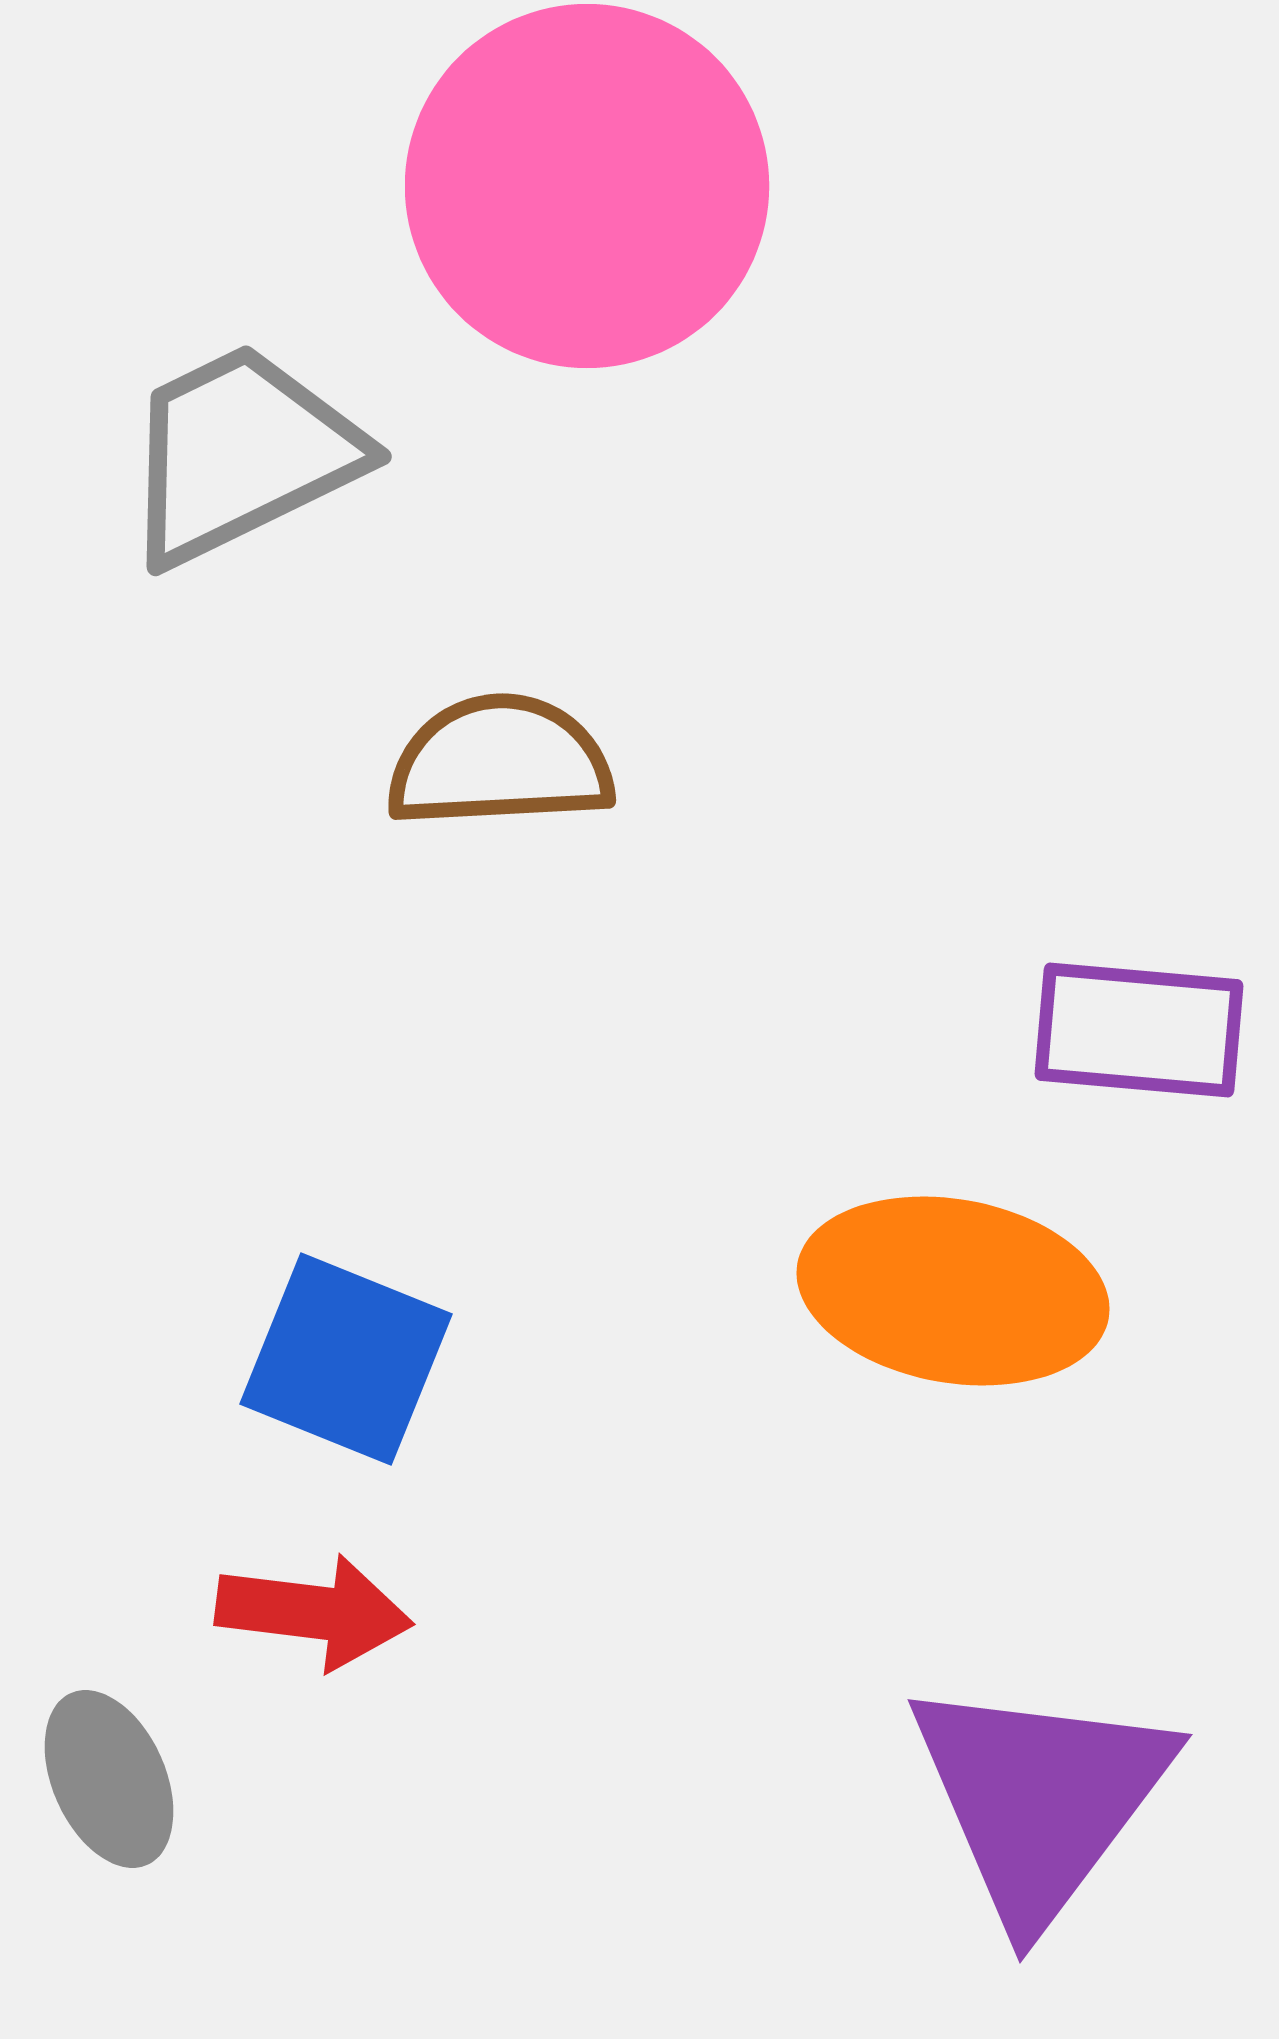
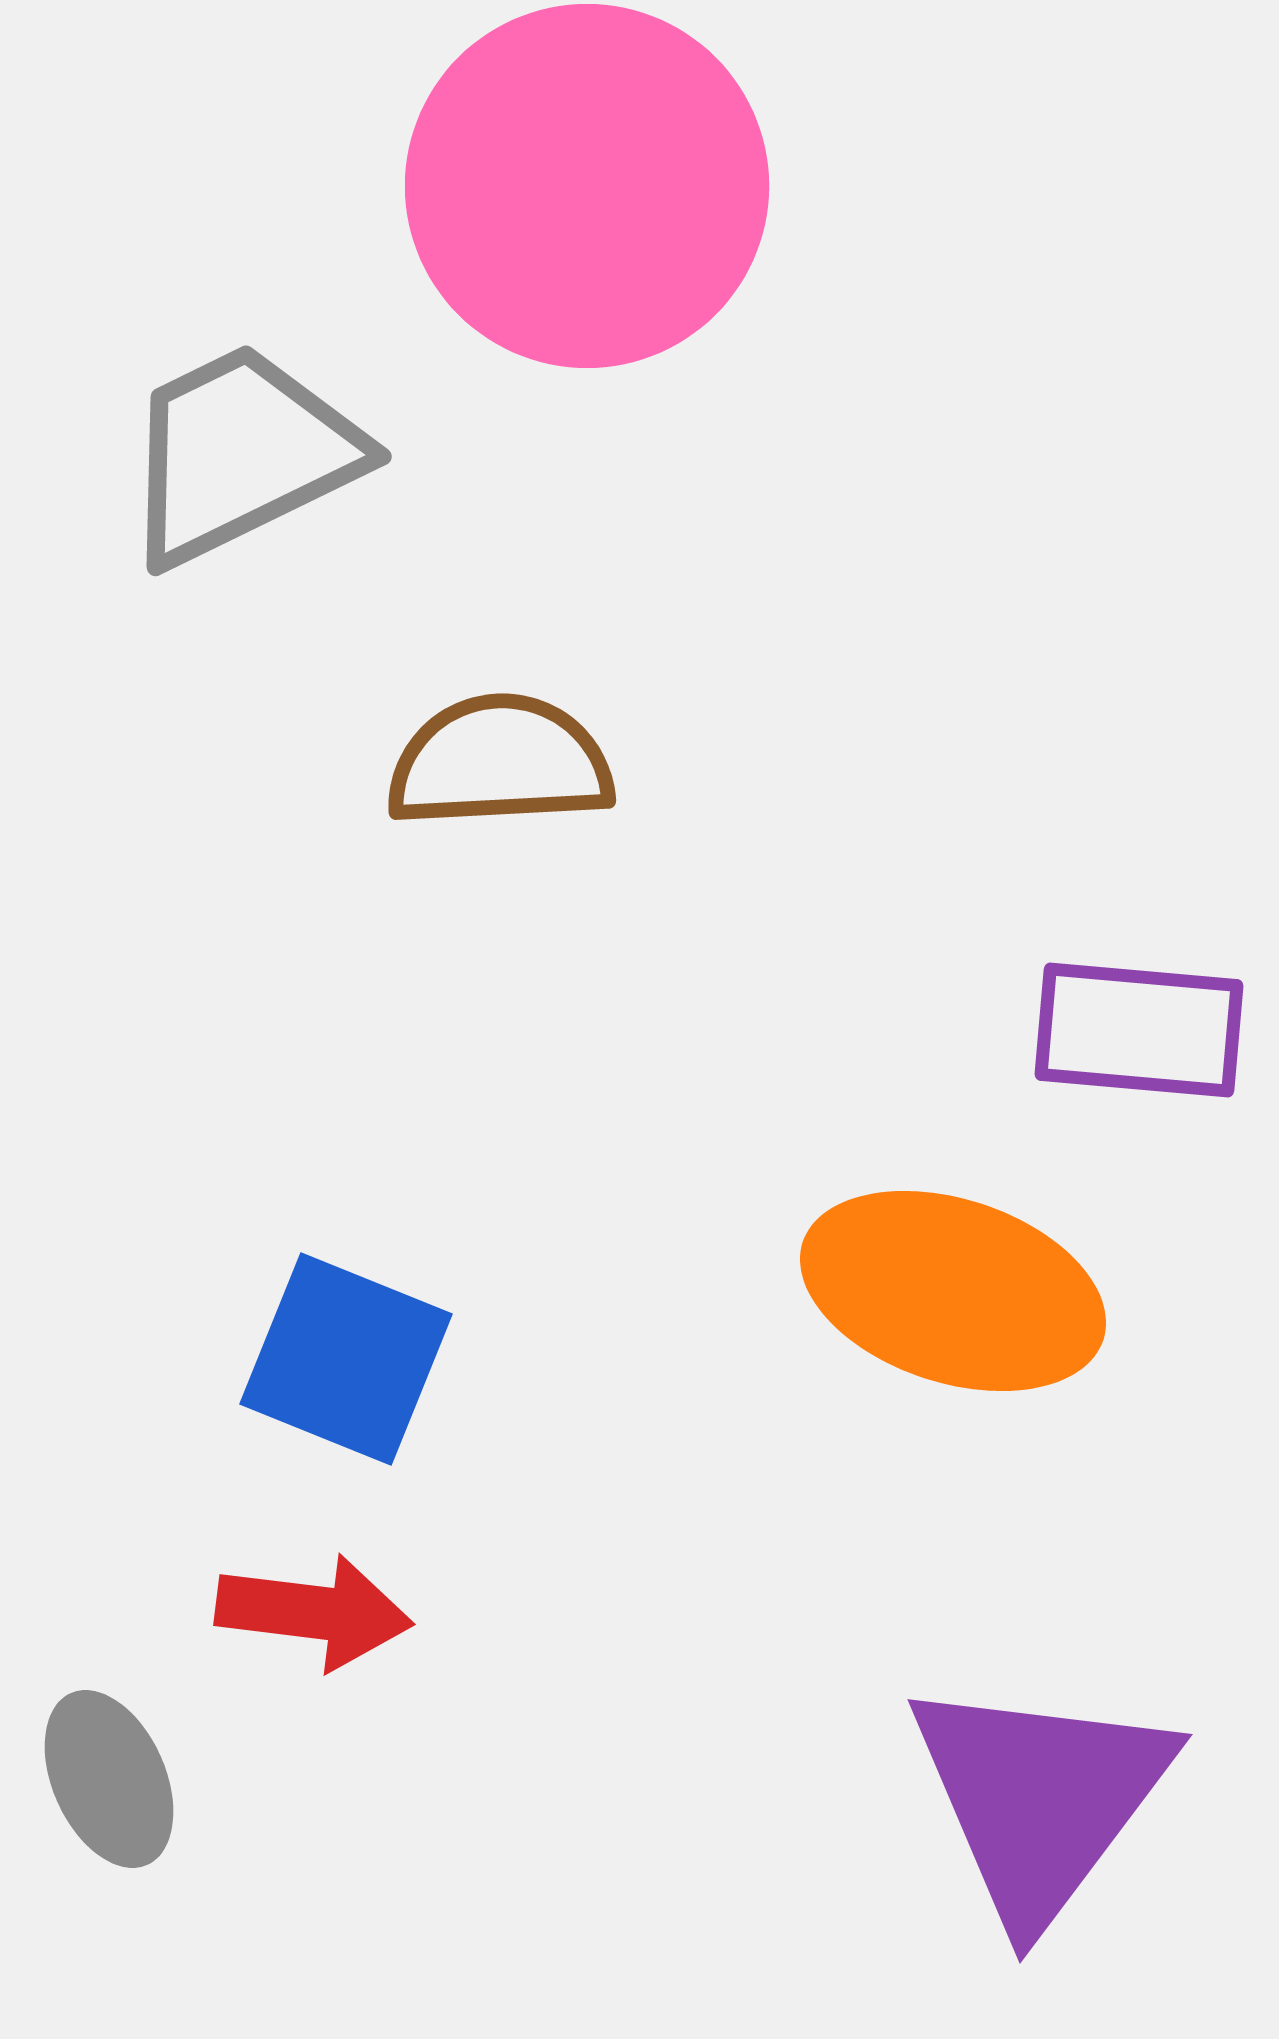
orange ellipse: rotated 8 degrees clockwise
